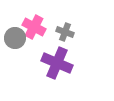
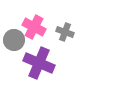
gray circle: moved 1 px left, 2 px down
purple cross: moved 18 px left
